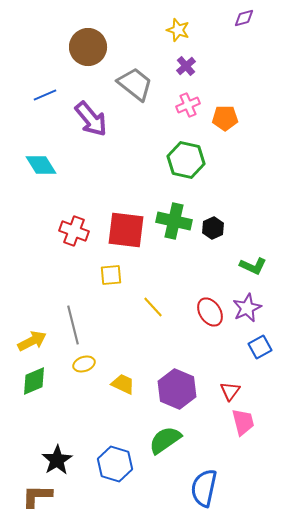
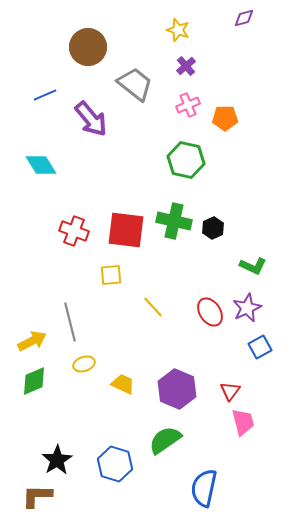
gray line: moved 3 px left, 3 px up
